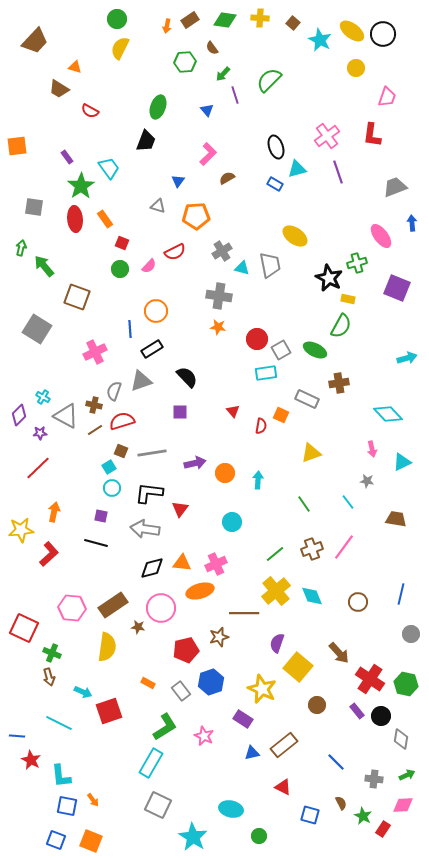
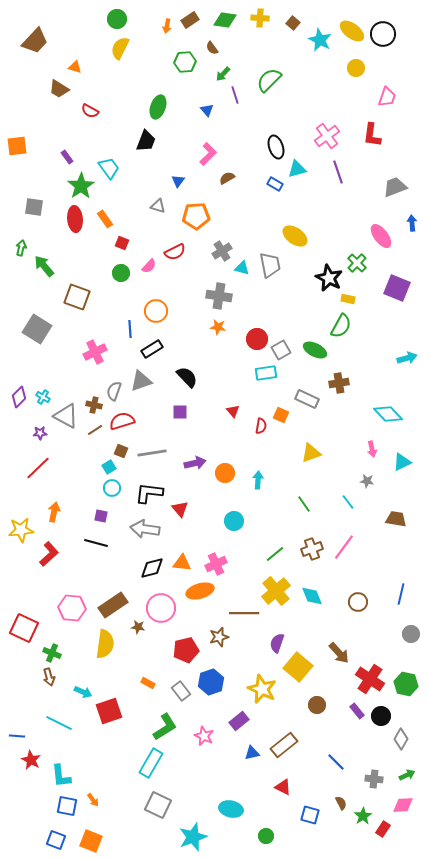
green cross at (357, 263): rotated 30 degrees counterclockwise
green circle at (120, 269): moved 1 px right, 4 px down
purple diamond at (19, 415): moved 18 px up
red triangle at (180, 509): rotated 18 degrees counterclockwise
cyan circle at (232, 522): moved 2 px right, 1 px up
yellow semicircle at (107, 647): moved 2 px left, 3 px up
purple rectangle at (243, 719): moved 4 px left, 2 px down; rotated 72 degrees counterclockwise
gray diamond at (401, 739): rotated 20 degrees clockwise
green star at (363, 816): rotated 12 degrees clockwise
green circle at (259, 836): moved 7 px right
cyan star at (193, 837): rotated 20 degrees clockwise
